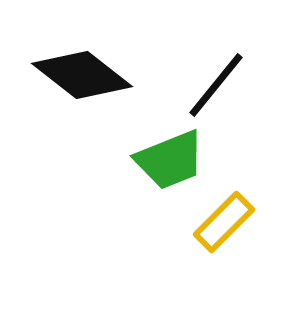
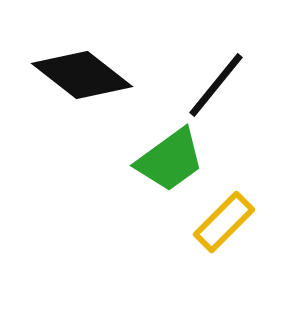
green trapezoid: rotated 14 degrees counterclockwise
